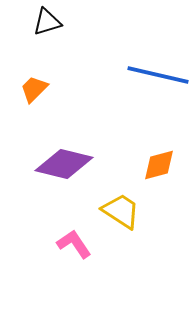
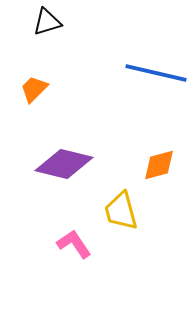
blue line: moved 2 px left, 2 px up
yellow trapezoid: rotated 138 degrees counterclockwise
